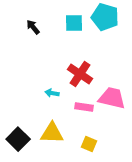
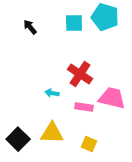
black arrow: moved 3 px left
